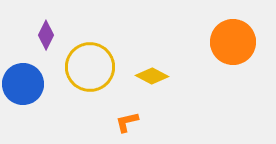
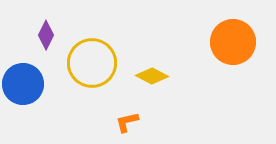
yellow circle: moved 2 px right, 4 px up
